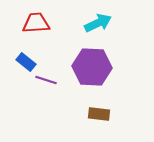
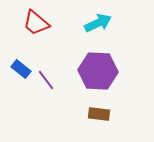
red trapezoid: rotated 136 degrees counterclockwise
blue rectangle: moved 5 px left, 7 px down
purple hexagon: moved 6 px right, 4 px down
purple line: rotated 35 degrees clockwise
